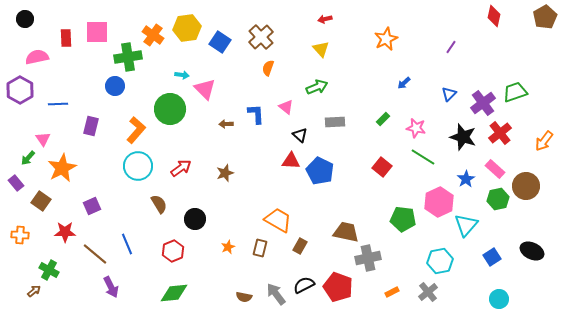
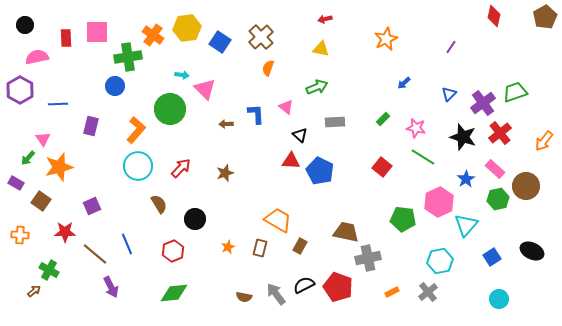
black circle at (25, 19): moved 6 px down
yellow triangle at (321, 49): rotated 36 degrees counterclockwise
orange star at (62, 168): moved 3 px left, 1 px up; rotated 12 degrees clockwise
red arrow at (181, 168): rotated 10 degrees counterclockwise
purple rectangle at (16, 183): rotated 21 degrees counterclockwise
